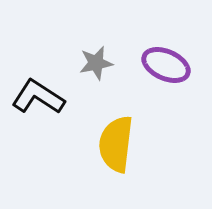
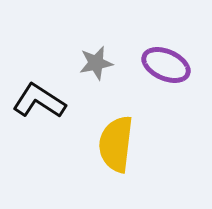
black L-shape: moved 1 px right, 4 px down
